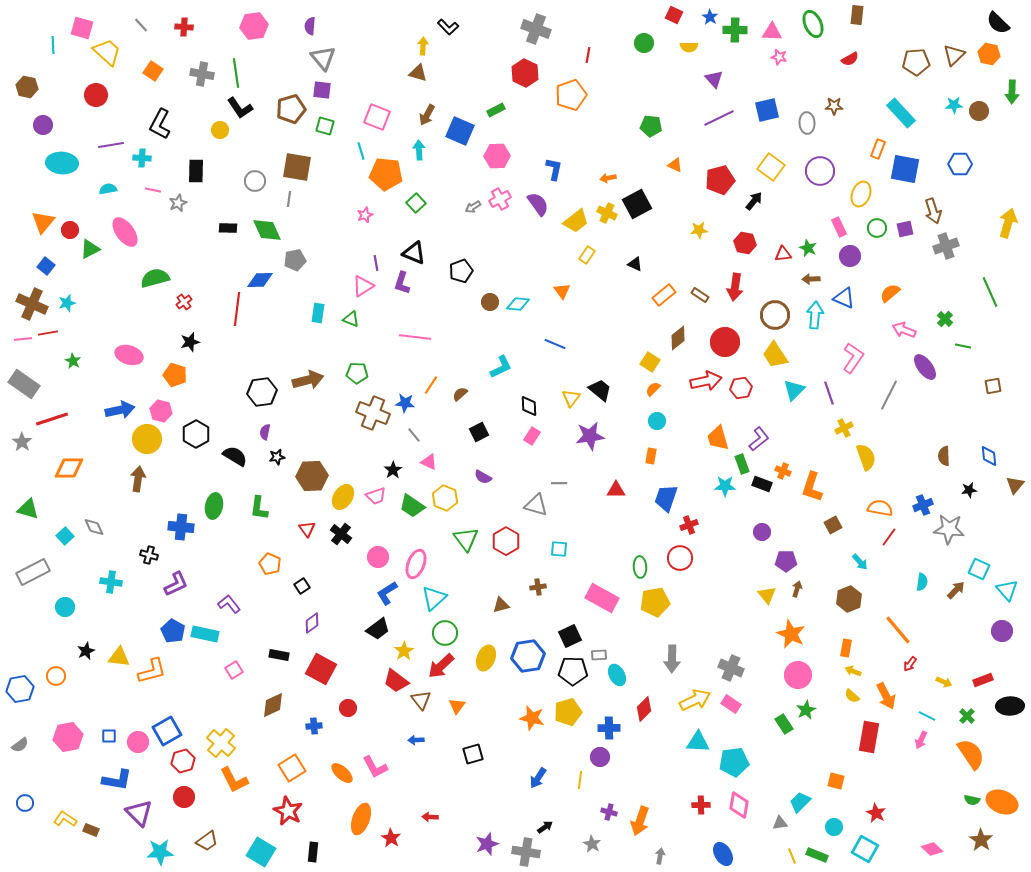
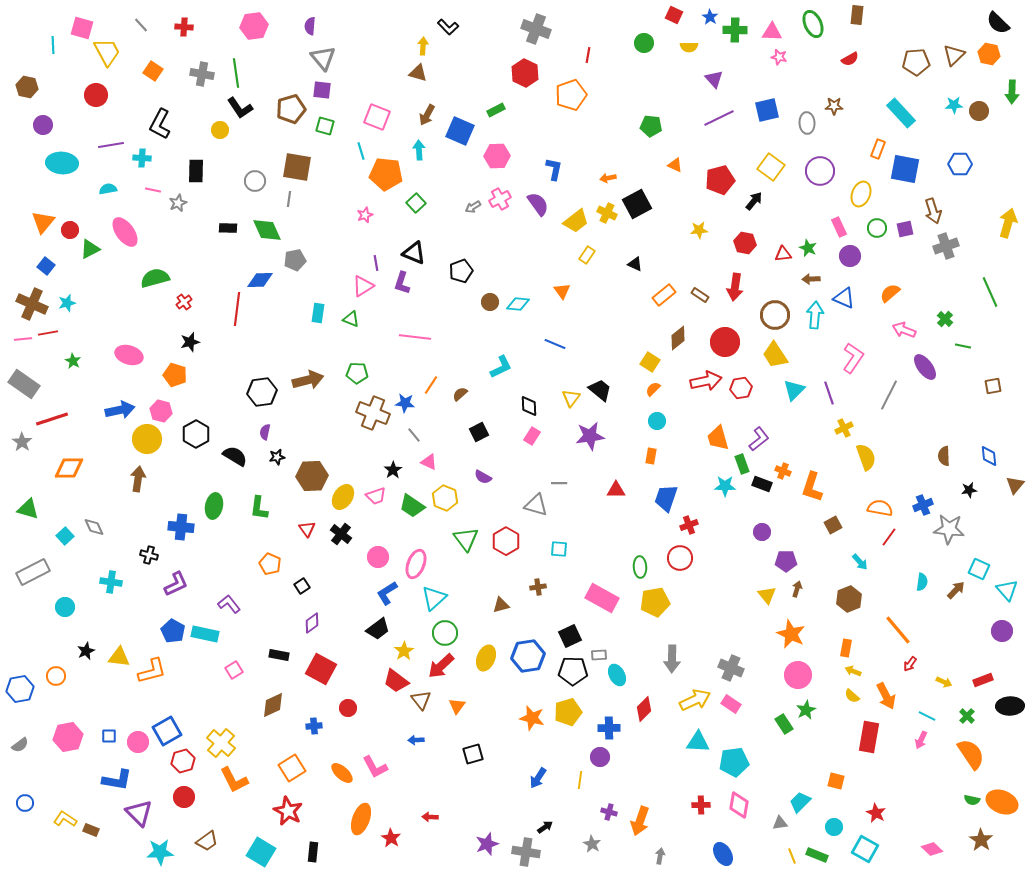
yellow trapezoid at (107, 52): rotated 20 degrees clockwise
